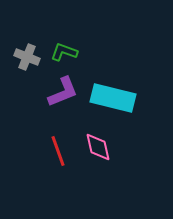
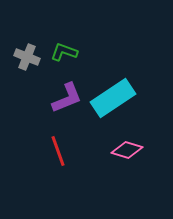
purple L-shape: moved 4 px right, 6 px down
cyan rectangle: rotated 48 degrees counterclockwise
pink diamond: moved 29 px right, 3 px down; rotated 60 degrees counterclockwise
